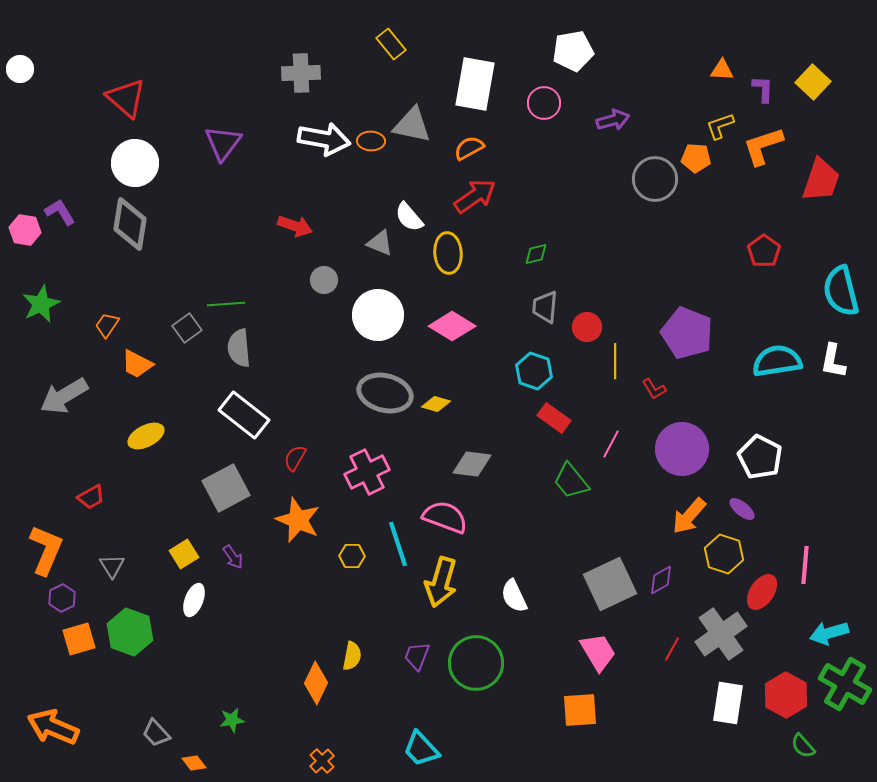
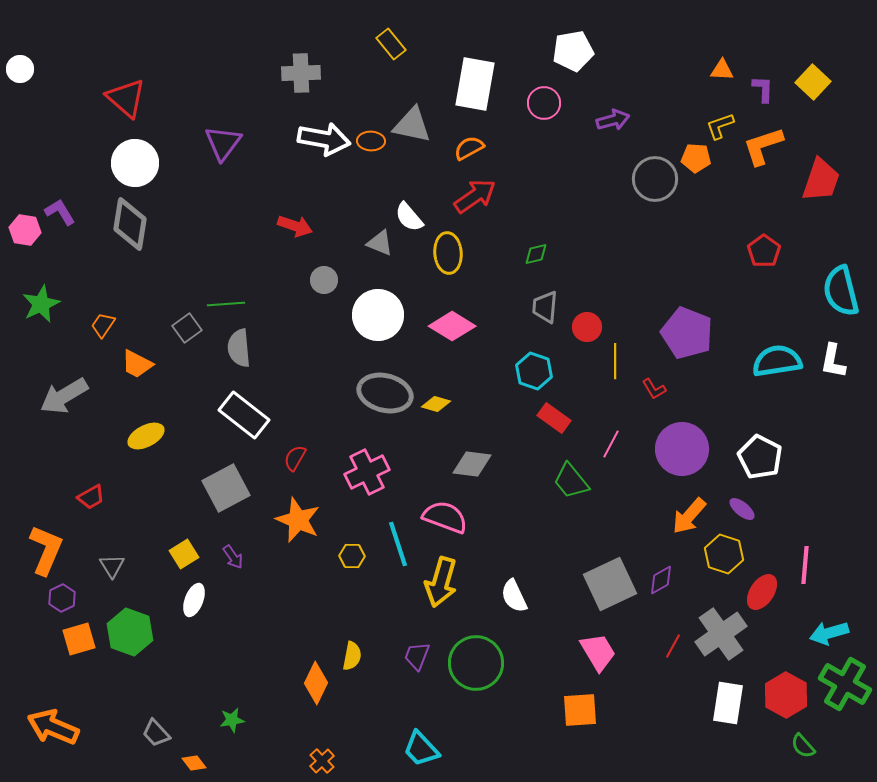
orange trapezoid at (107, 325): moved 4 px left
red line at (672, 649): moved 1 px right, 3 px up
